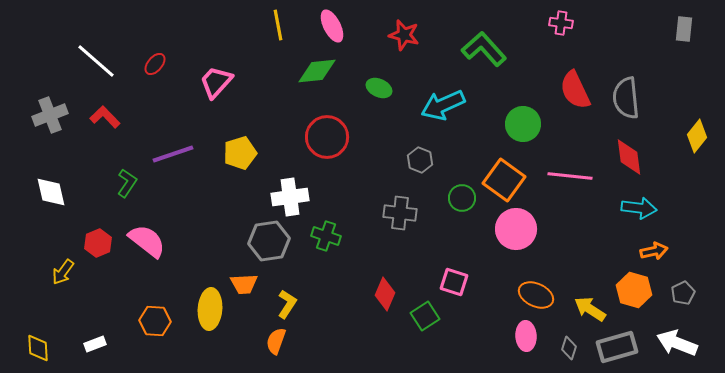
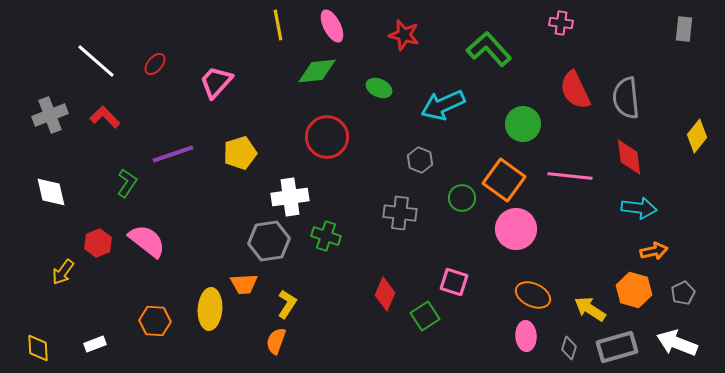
green L-shape at (484, 49): moved 5 px right
orange ellipse at (536, 295): moved 3 px left
